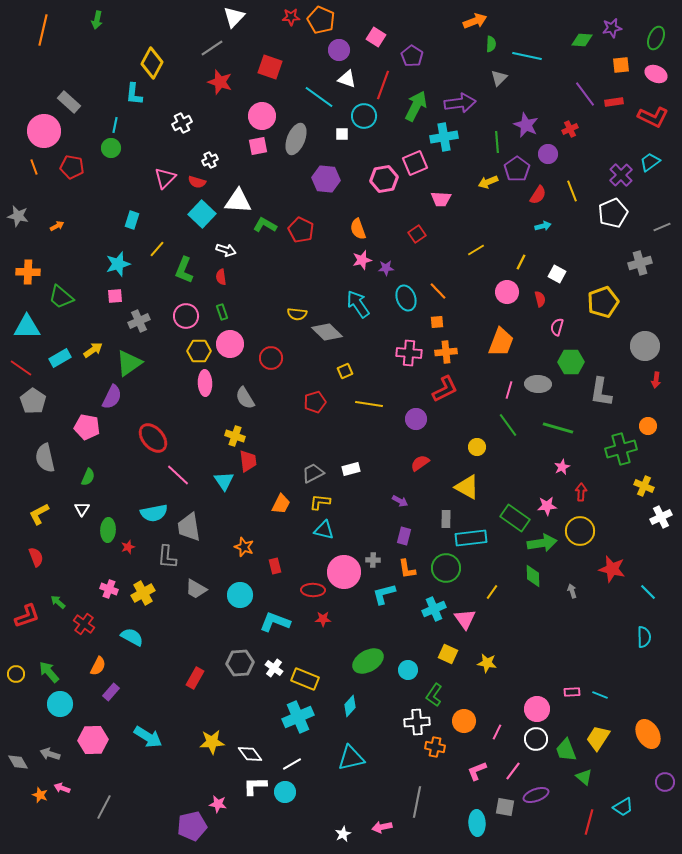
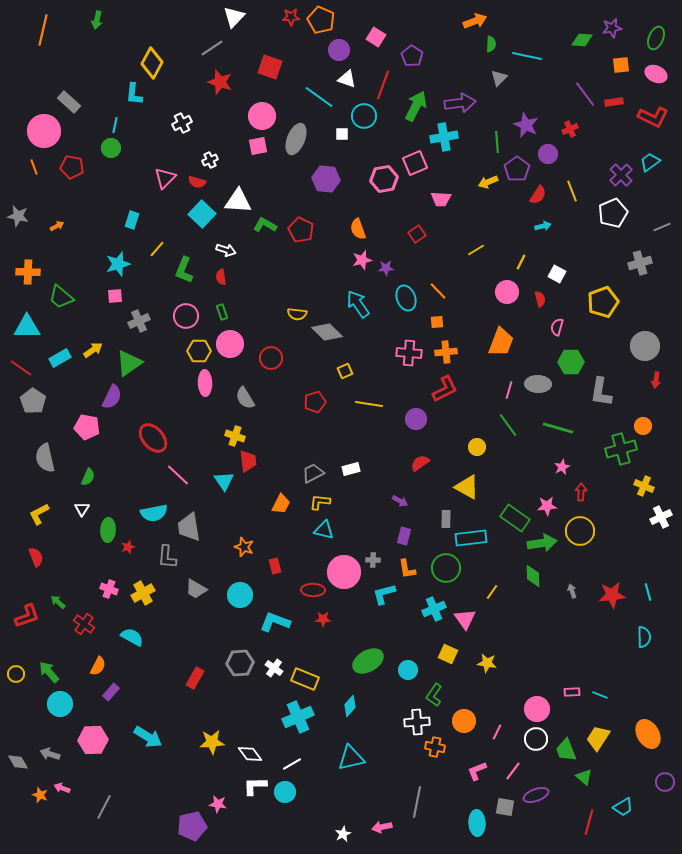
orange circle at (648, 426): moved 5 px left
red star at (612, 569): moved 26 px down; rotated 20 degrees counterclockwise
cyan line at (648, 592): rotated 30 degrees clockwise
